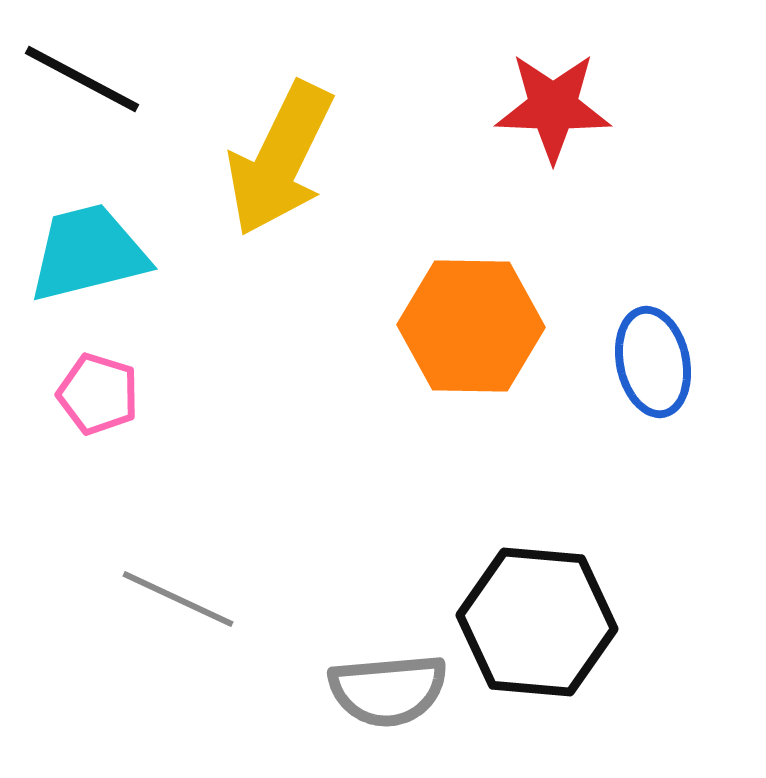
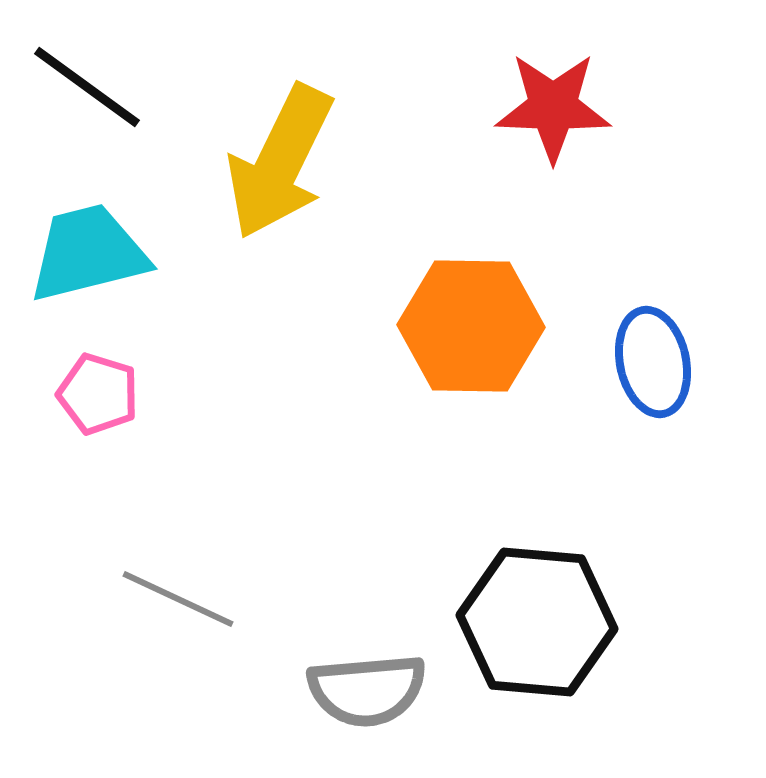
black line: moved 5 px right, 8 px down; rotated 8 degrees clockwise
yellow arrow: moved 3 px down
gray semicircle: moved 21 px left
